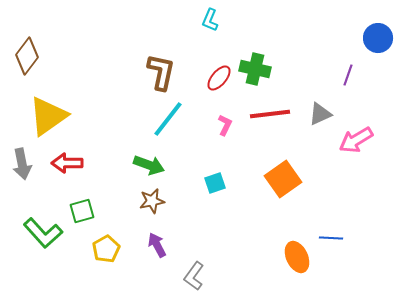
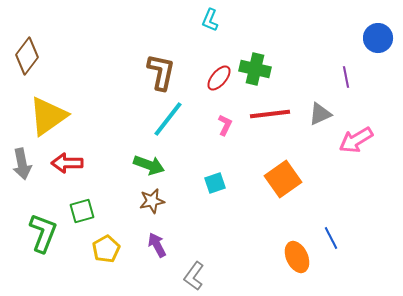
purple line: moved 2 px left, 2 px down; rotated 30 degrees counterclockwise
green L-shape: rotated 117 degrees counterclockwise
blue line: rotated 60 degrees clockwise
